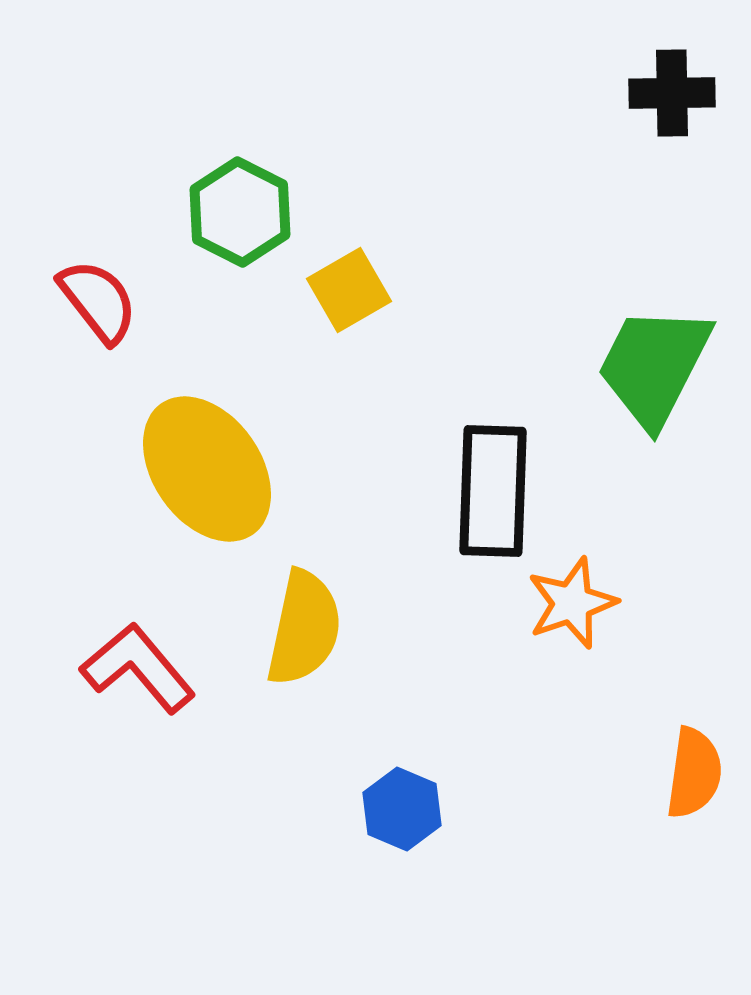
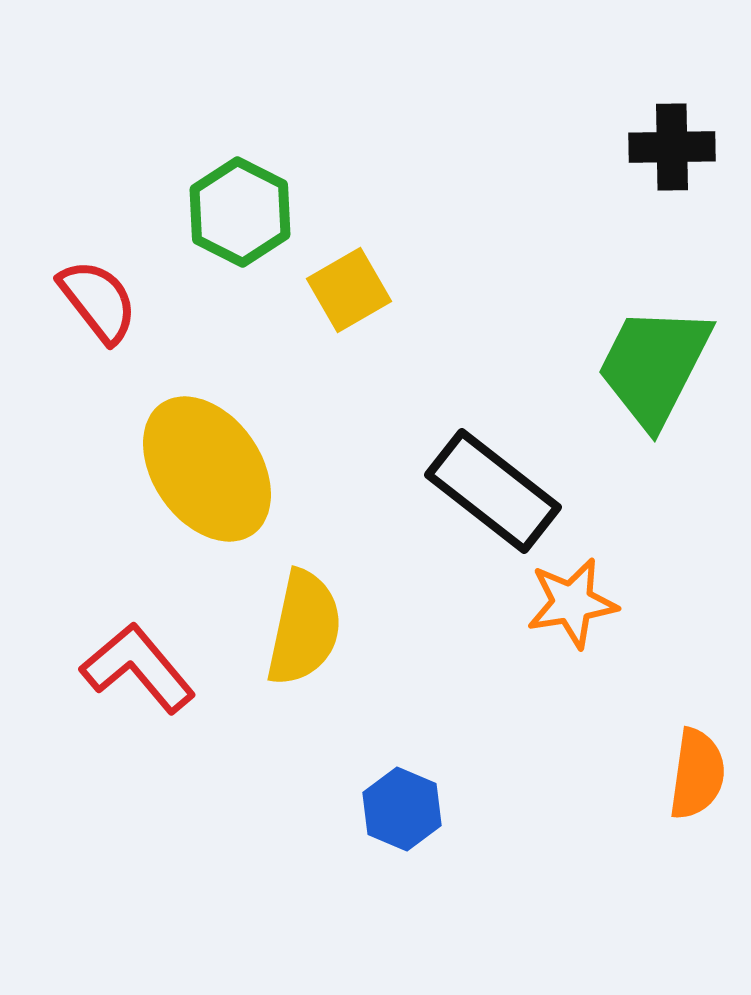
black cross: moved 54 px down
black rectangle: rotated 54 degrees counterclockwise
orange star: rotated 10 degrees clockwise
orange semicircle: moved 3 px right, 1 px down
